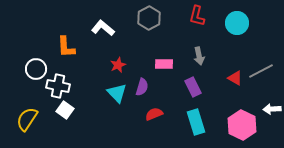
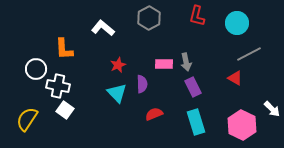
orange L-shape: moved 2 px left, 2 px down
gray arrow: moved 13 px left, 6 px down
gray line: moved 12 px left, 17 px up
purple semicircle: moved 3 px up; rotated 18 degrees counterclockwise
white arrow: rotated 132 degrees counterclockwise
